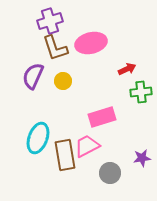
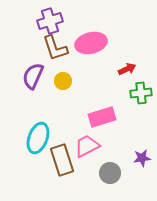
green cross: moved 1 px down
brown rectangle: moved 3 px left, 5 px down; rotated 8 degrees counterclockwise
